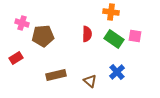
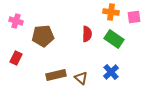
pink cross: moved 6 px left, 2 px up
pink square: moved 1 px left, 19 px up; rotated 16 degrees counterclockwise
red rectangle: rotated 32 degrees counterclockwise
blue cross: moved 6 px left
brown triangle: moved 9 px left, 3 px up
